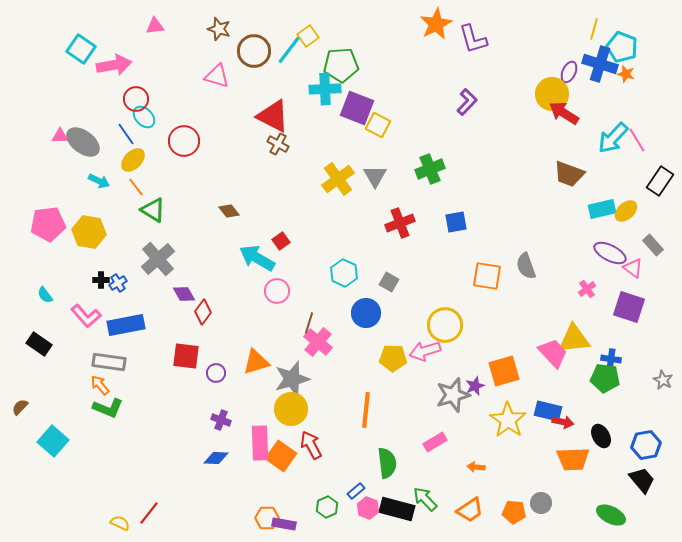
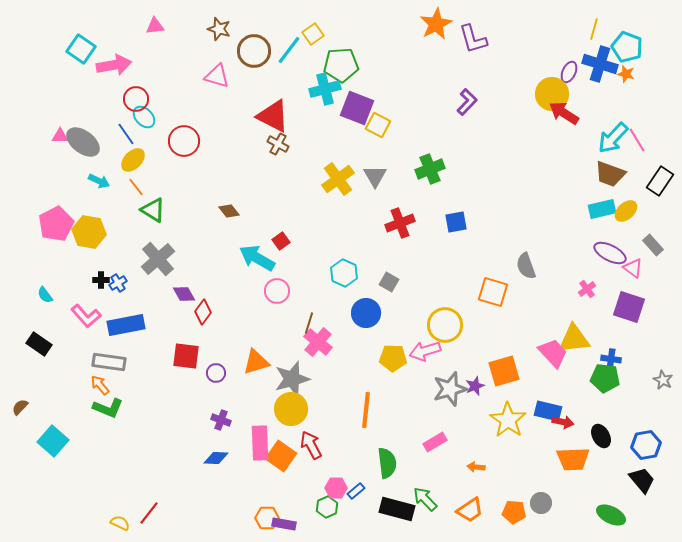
yellow square at (308, 36): moved 5 px right, 2 px up
cyan pentagon at (622, 47): moved 5 px right
cyan cross at (325, 89): rotated 12 degrees counterclockwise
brown trapezoid at (569, 174): moved 41 px right
pink pentagon at (48, 224): moved 8 px right; rotated 20 degrees counterclockwise
orange square at (487, 276): moved 6 px right, 16 px down; rotated 8 degrees clockwise
gray star at (453, 395): moved 3 px left, 6 px up
pink hexagon at (368, 508): moved 32 px left, 20 px up; rotated 20 degrees counterclockwise
